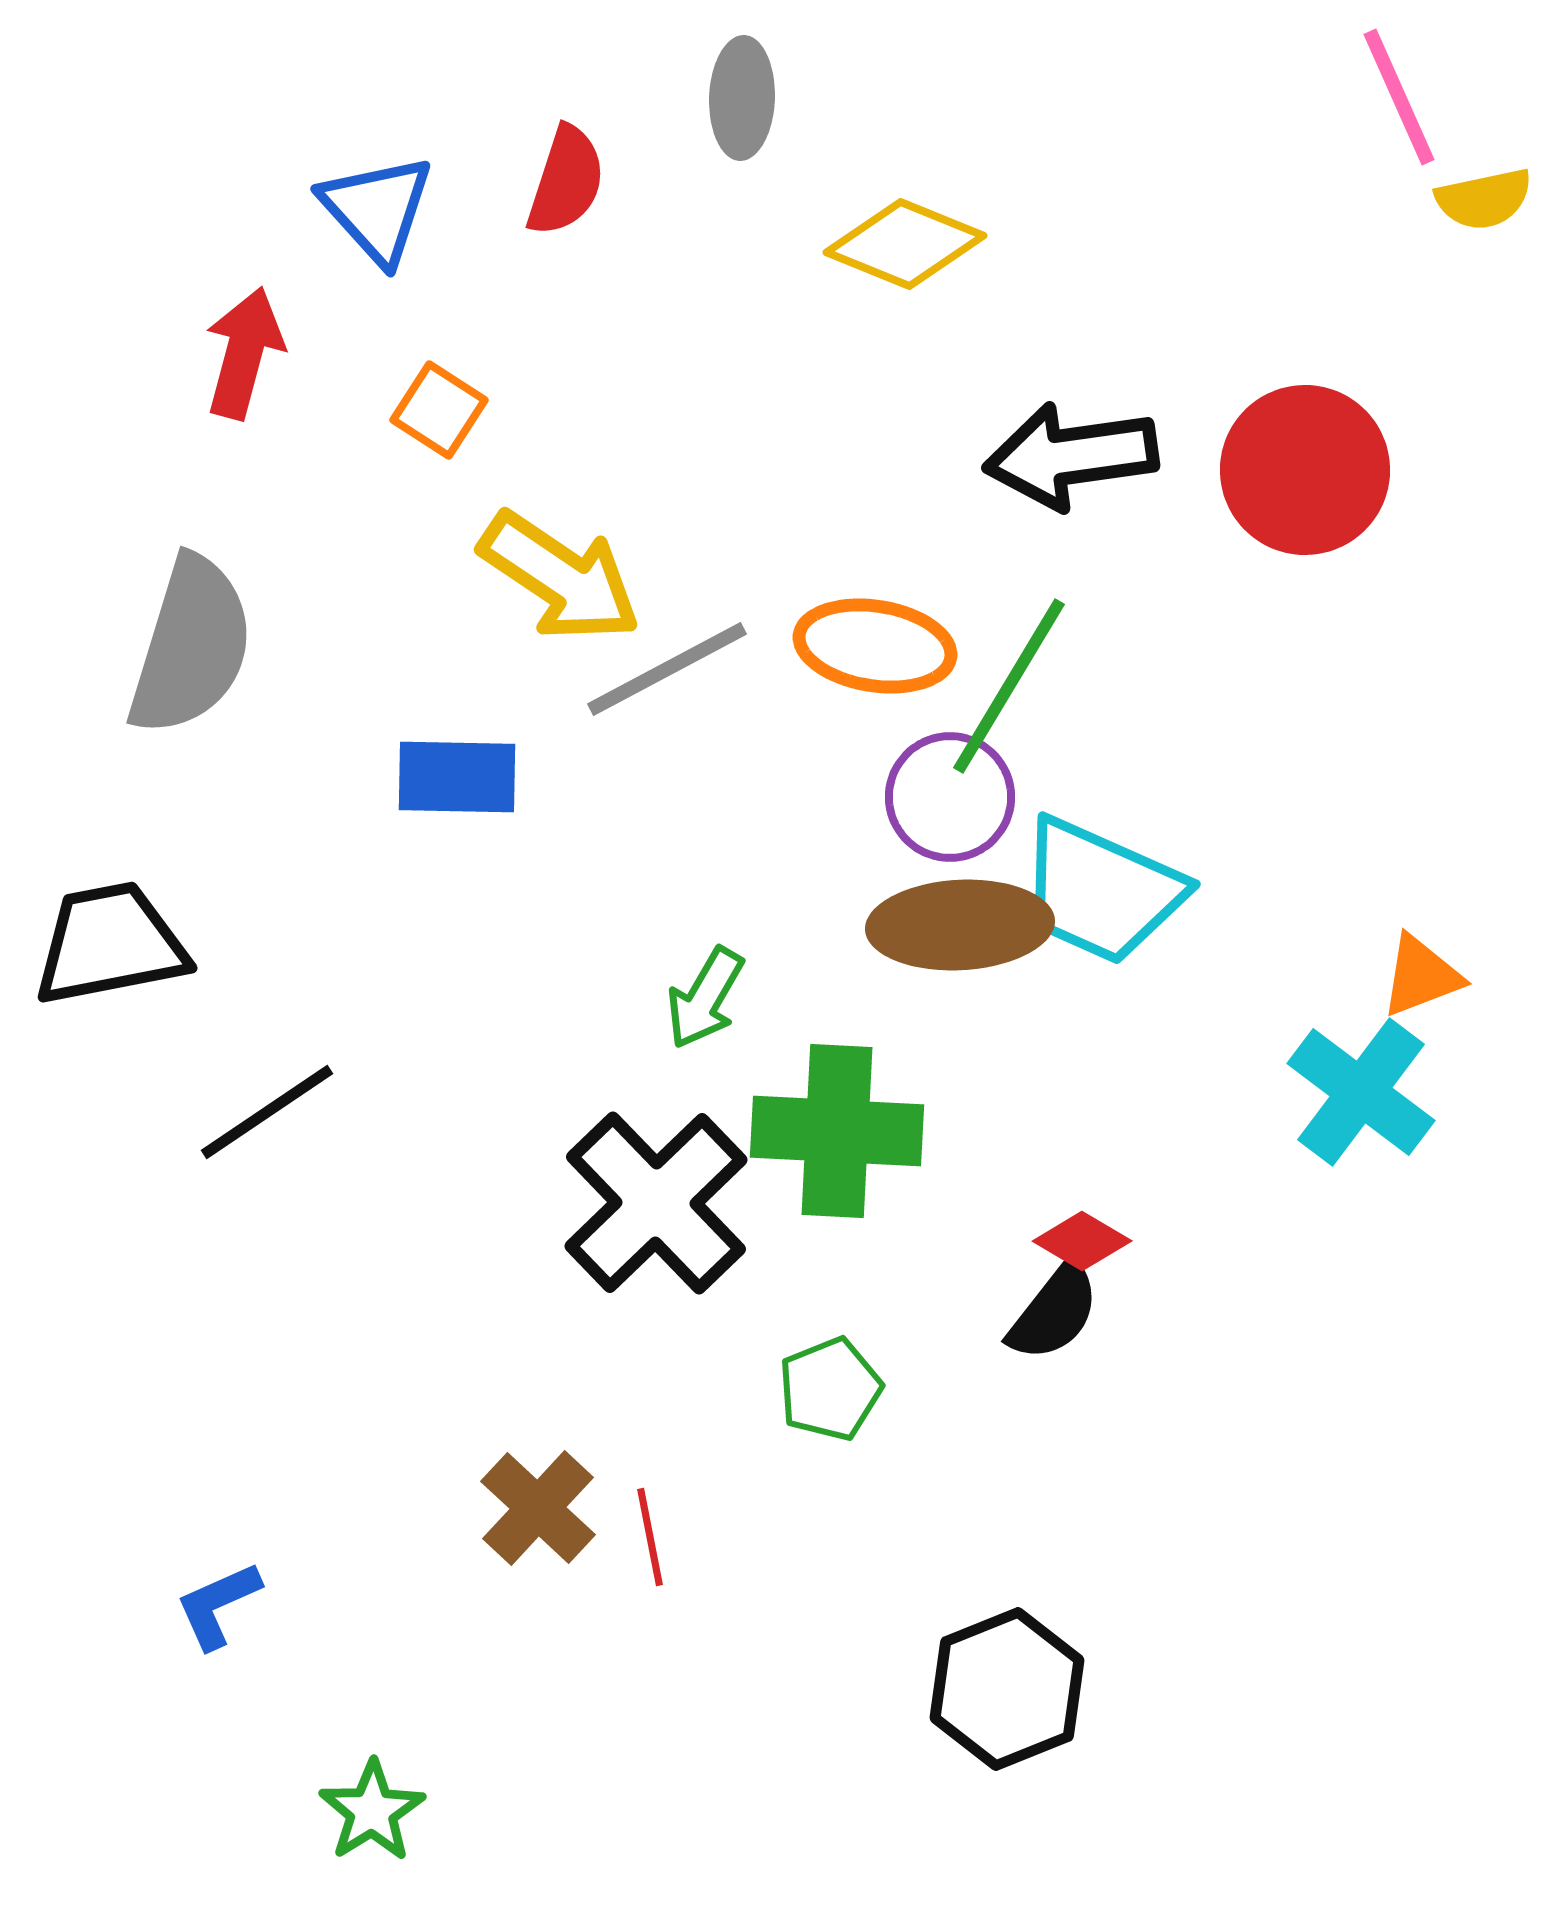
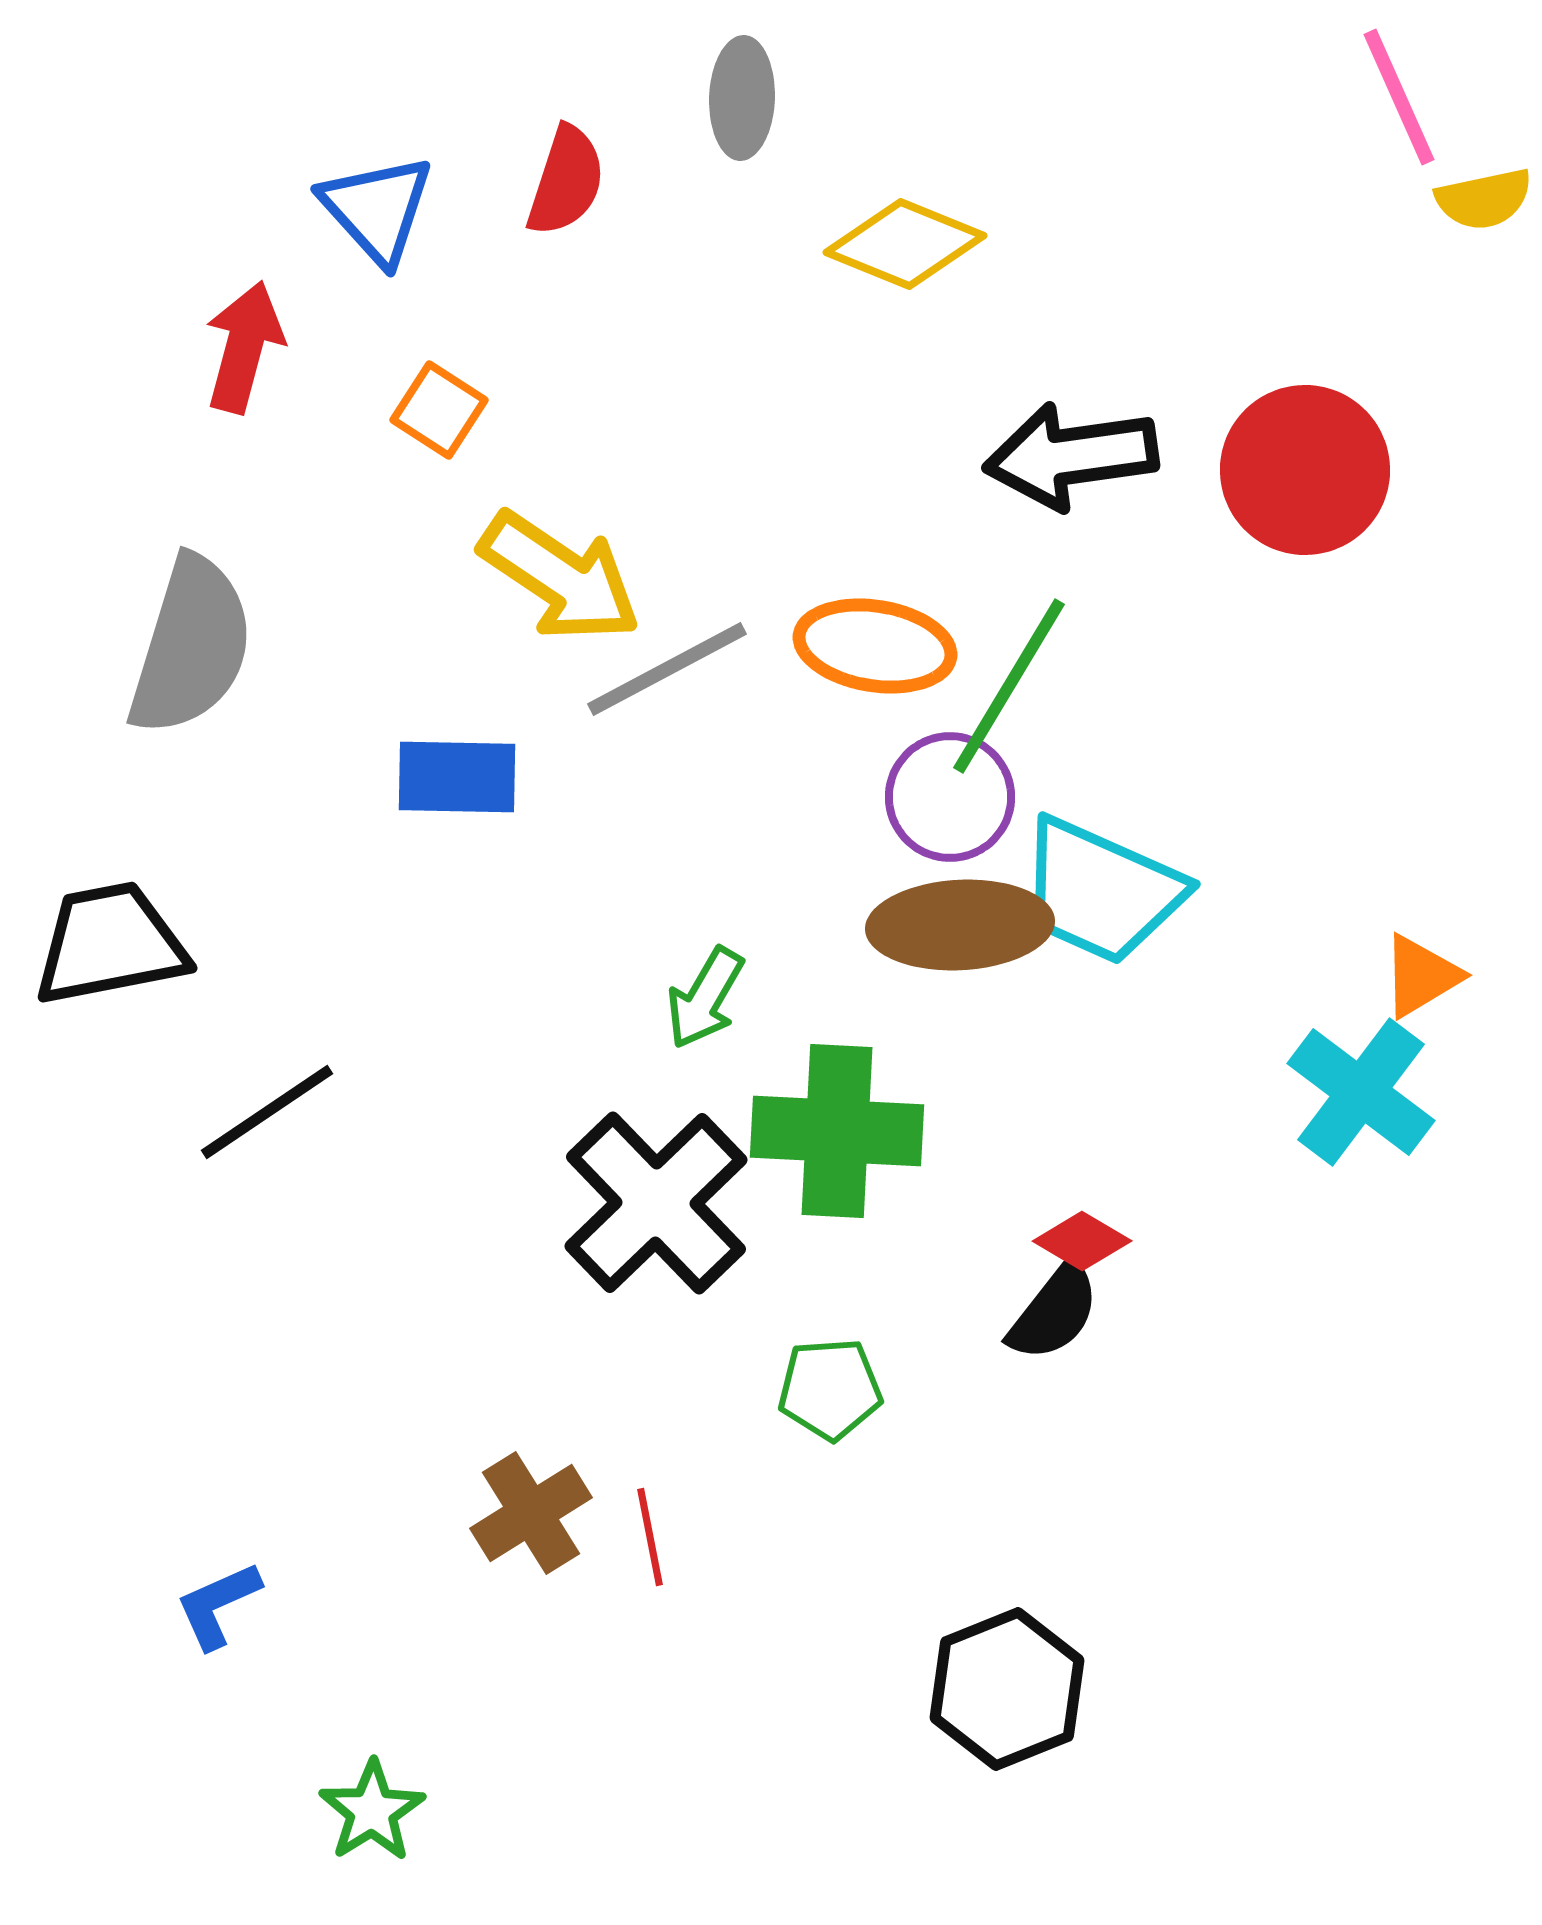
red arrow: moved 6 px up
orange triangle: rotated 10 degrees counterclockwise
green pentagon: rotated 18 degrees clockwise
brown cross: moved 7 px left, 5 px down; rotated 15 degrees clockwise
